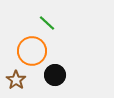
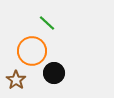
black circle: moved 1 px left, 2 px up
